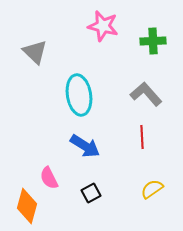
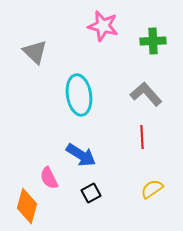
blue arrow: moved 4 px left, 9 px down
